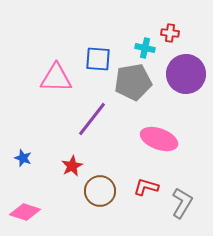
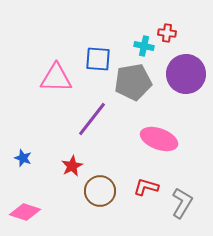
red cross: moved 3 px left
cyan cross: moved 1 px left, 2 px up
